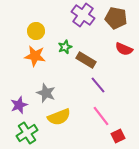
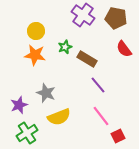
red semicircle: rotated 30 degrees clockwise
orange star: moved 1 px up
brown rectangle: moved 1 px right, 1 px up
